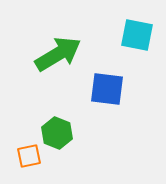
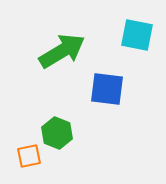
green arrow: moved 4 px right, 3 px up
